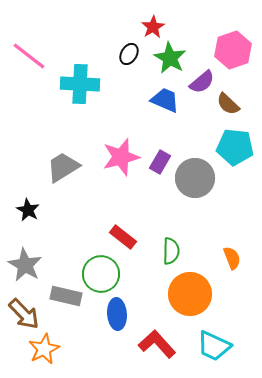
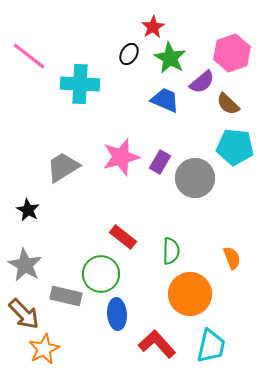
pink hexagon: moved 1 px left, 3 px down
cyan trapezoid: moved 3 px left; rotated 102 degrees counterclockwise
